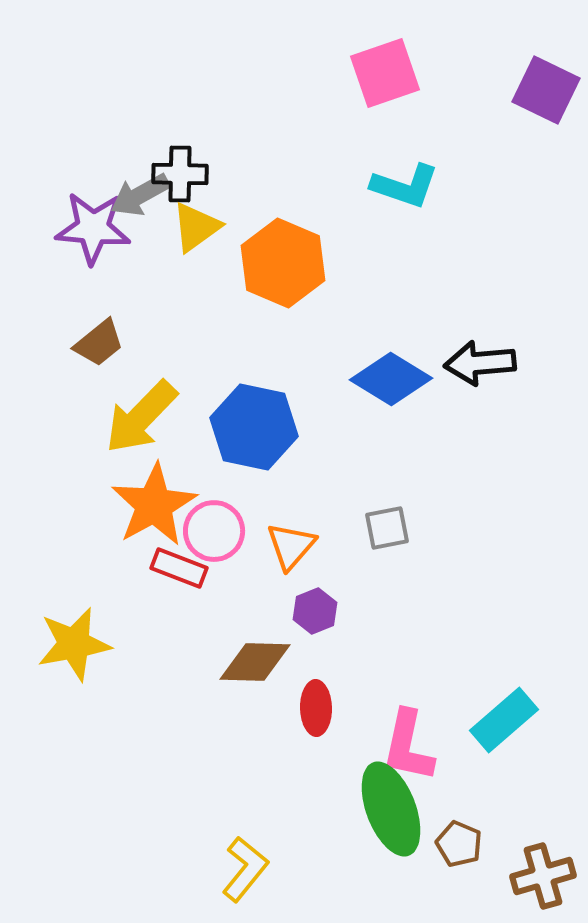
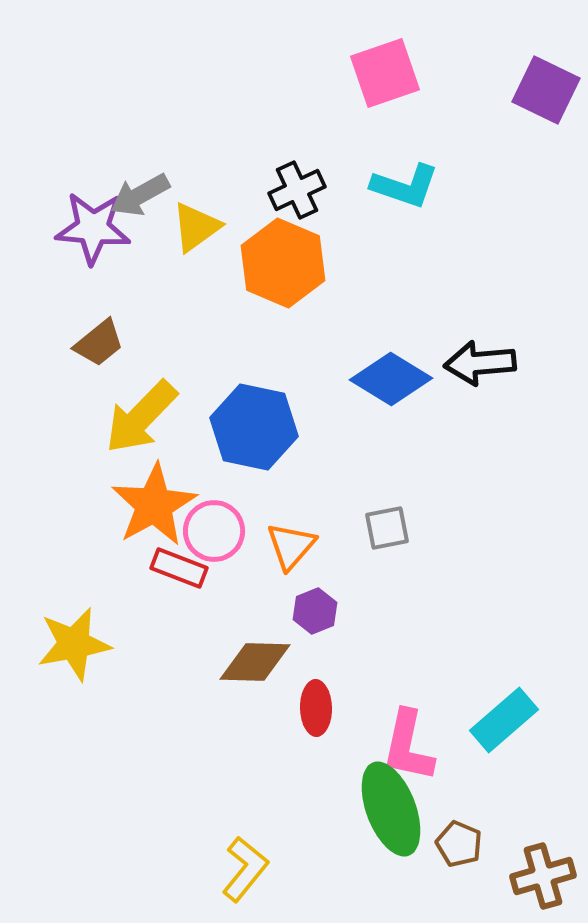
black cross: moved 117 px right, 16 px down; rotated 26 degrees counterclockwise
